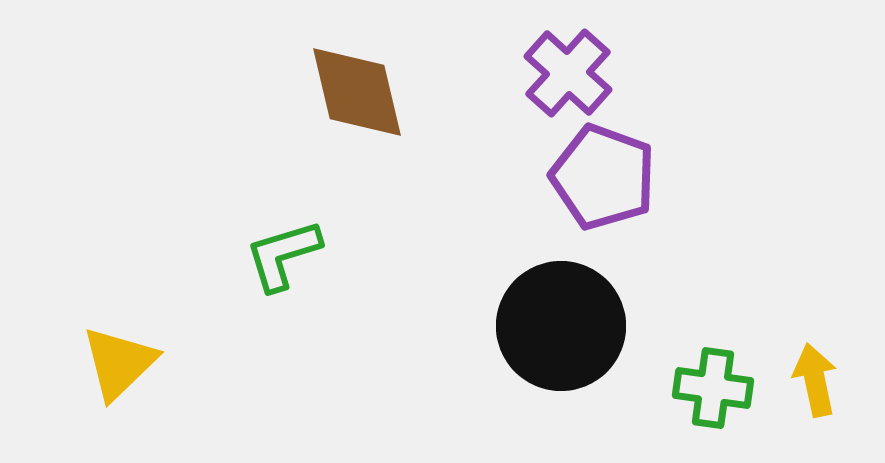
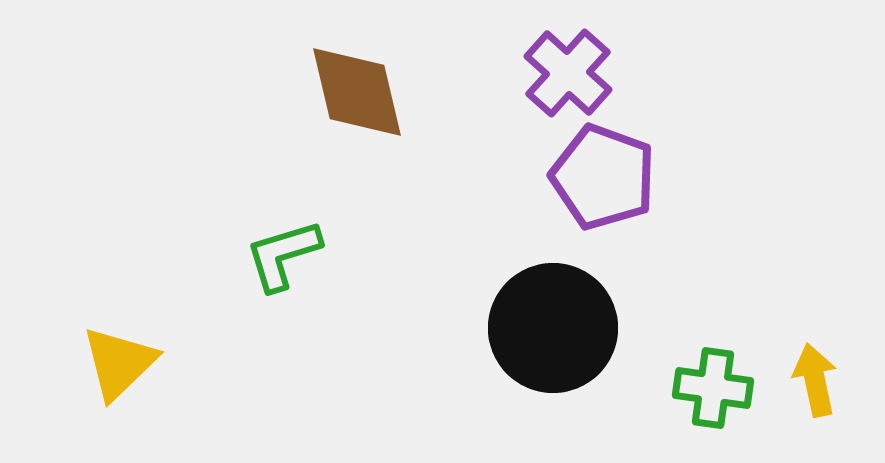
black circle: moved 8 px left, 2 px down
